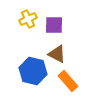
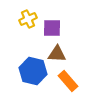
purple square: moved 2 px left, 3 px down
brown triangle: rotated 24 degrees counterclockwise
